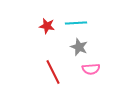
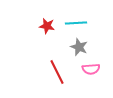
red line: moved 4 px right
